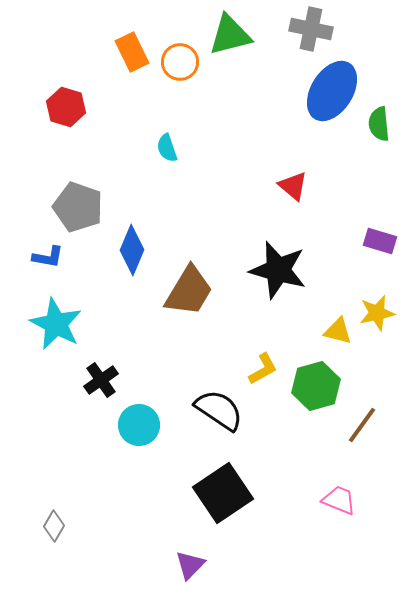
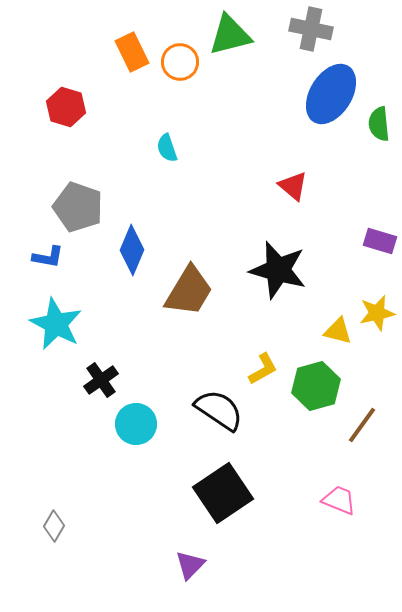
blue ellipse: moved 1 px left, 3 px down
cyan circle: moved 3 px left, 1 px up
